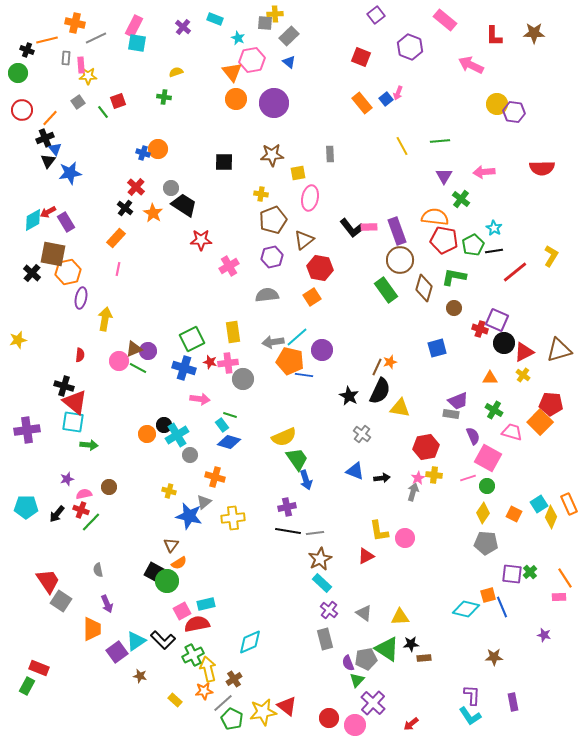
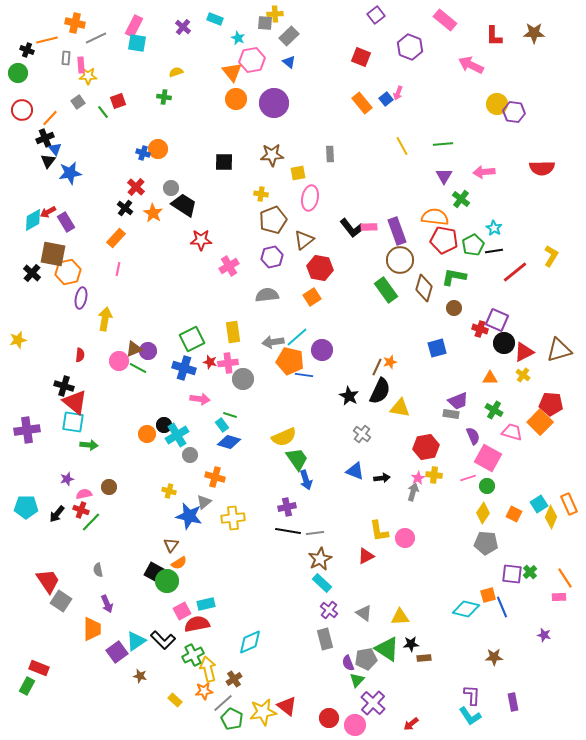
green line at (440, 141): moved 3 px right, 3 px down
